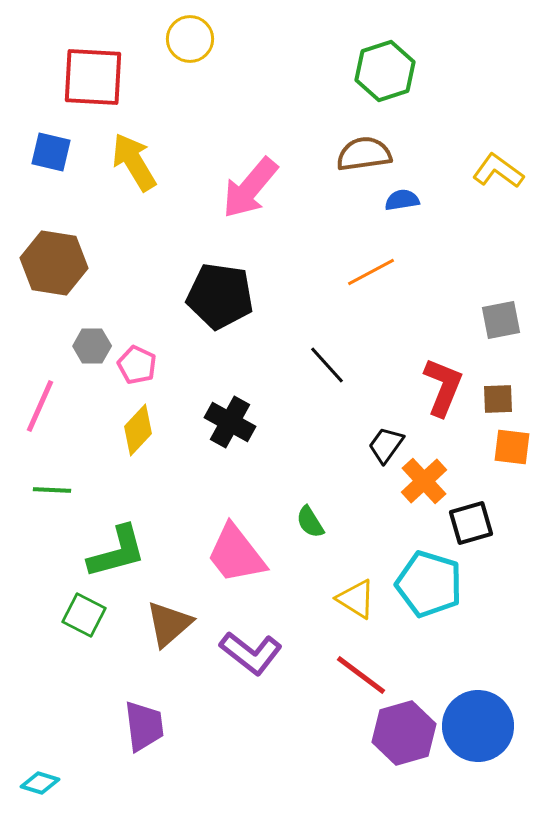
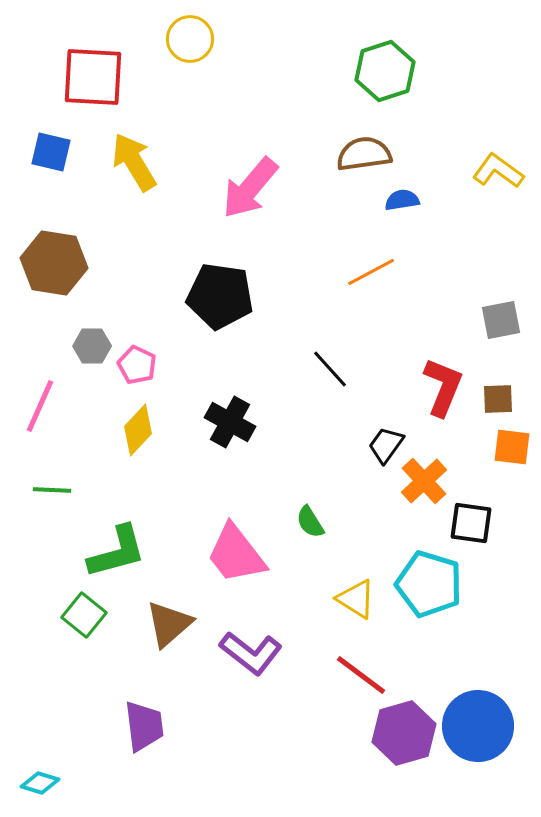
black line: moved 3 px right, 4 px down
black square: rotated 24 degrees clockwise
green square: rotated 12 degrees clockwise
